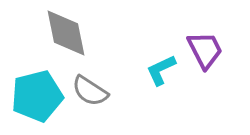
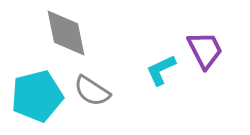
gray semicircle: moved 2 px right
